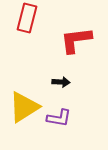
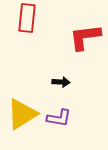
red rectangle: rotated 8 degrees counterclockwise
red L-shape: moved 9 px right, 3 px up
yellow triangle: moved 2 px left, 7 px down
